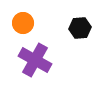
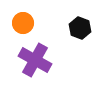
black hexagon: rotated 25 degrees clockwise
